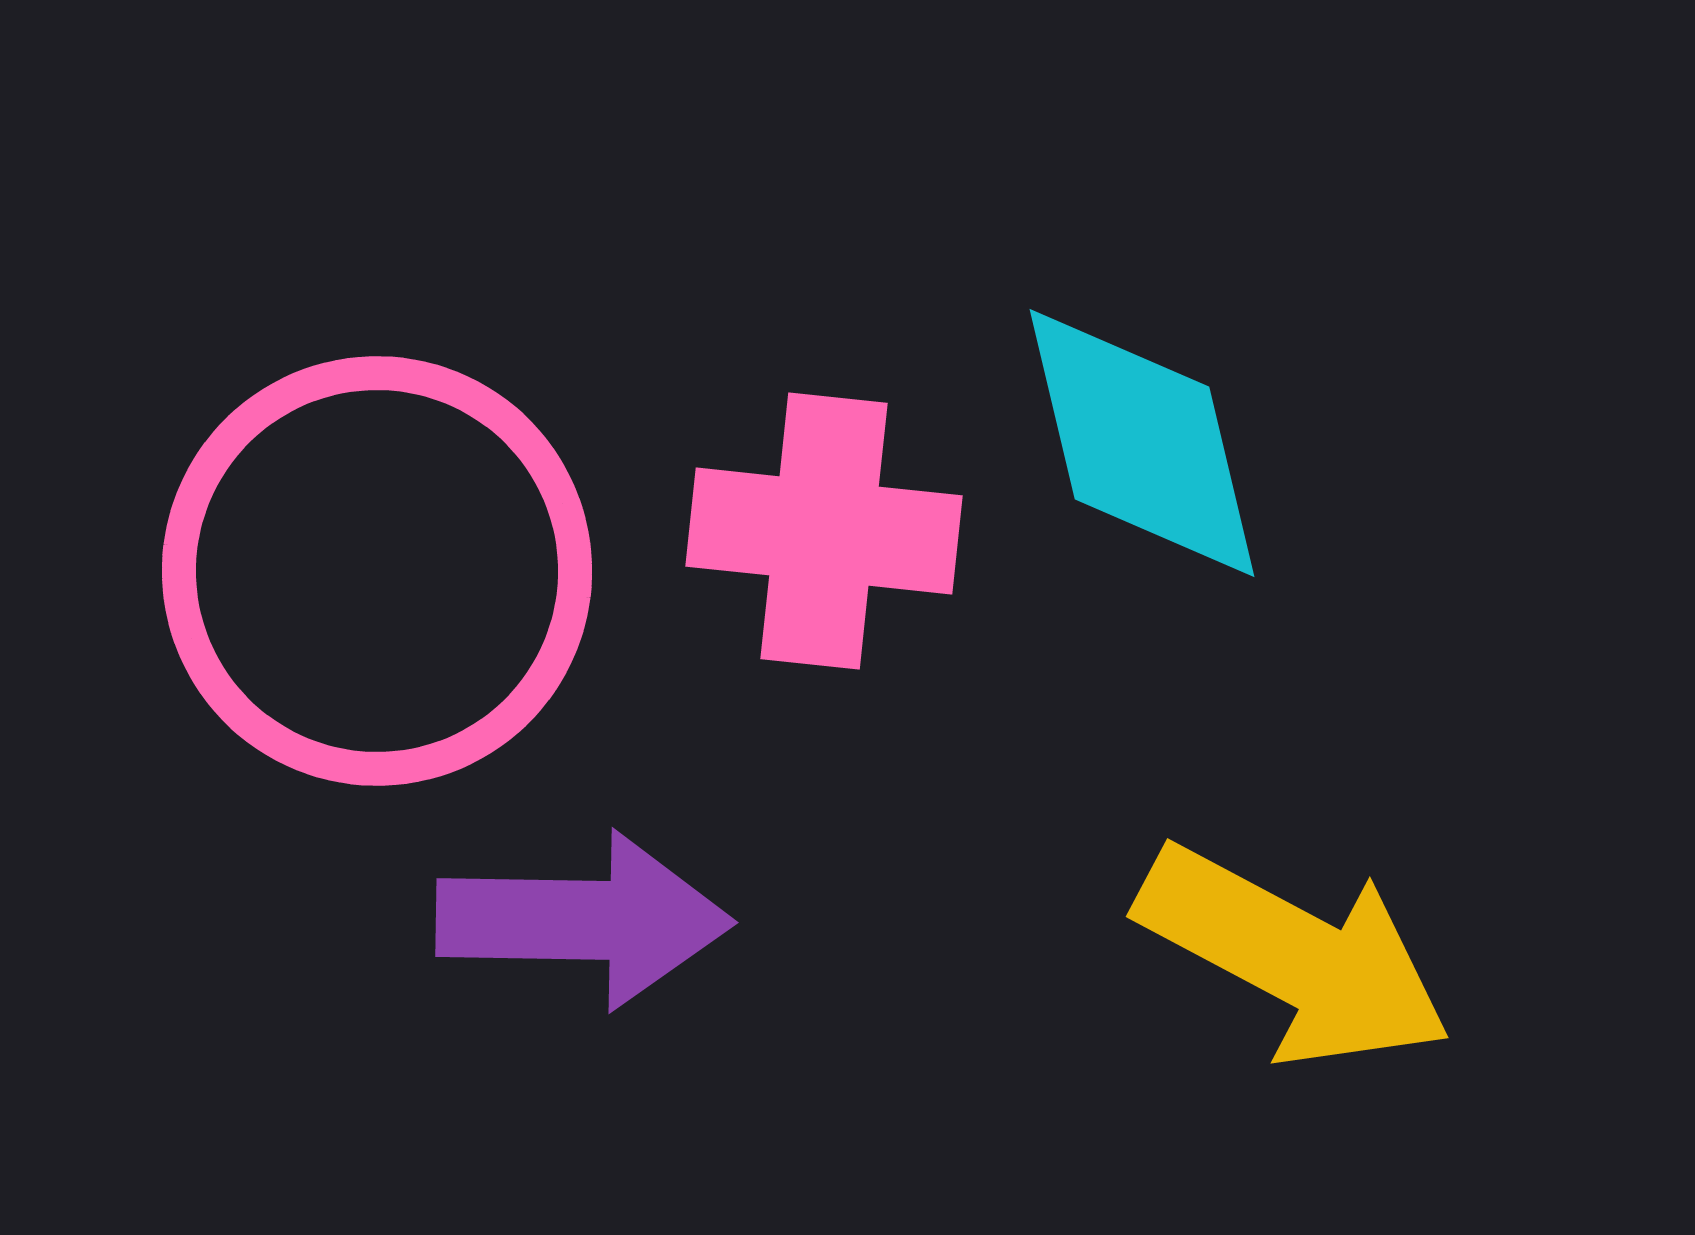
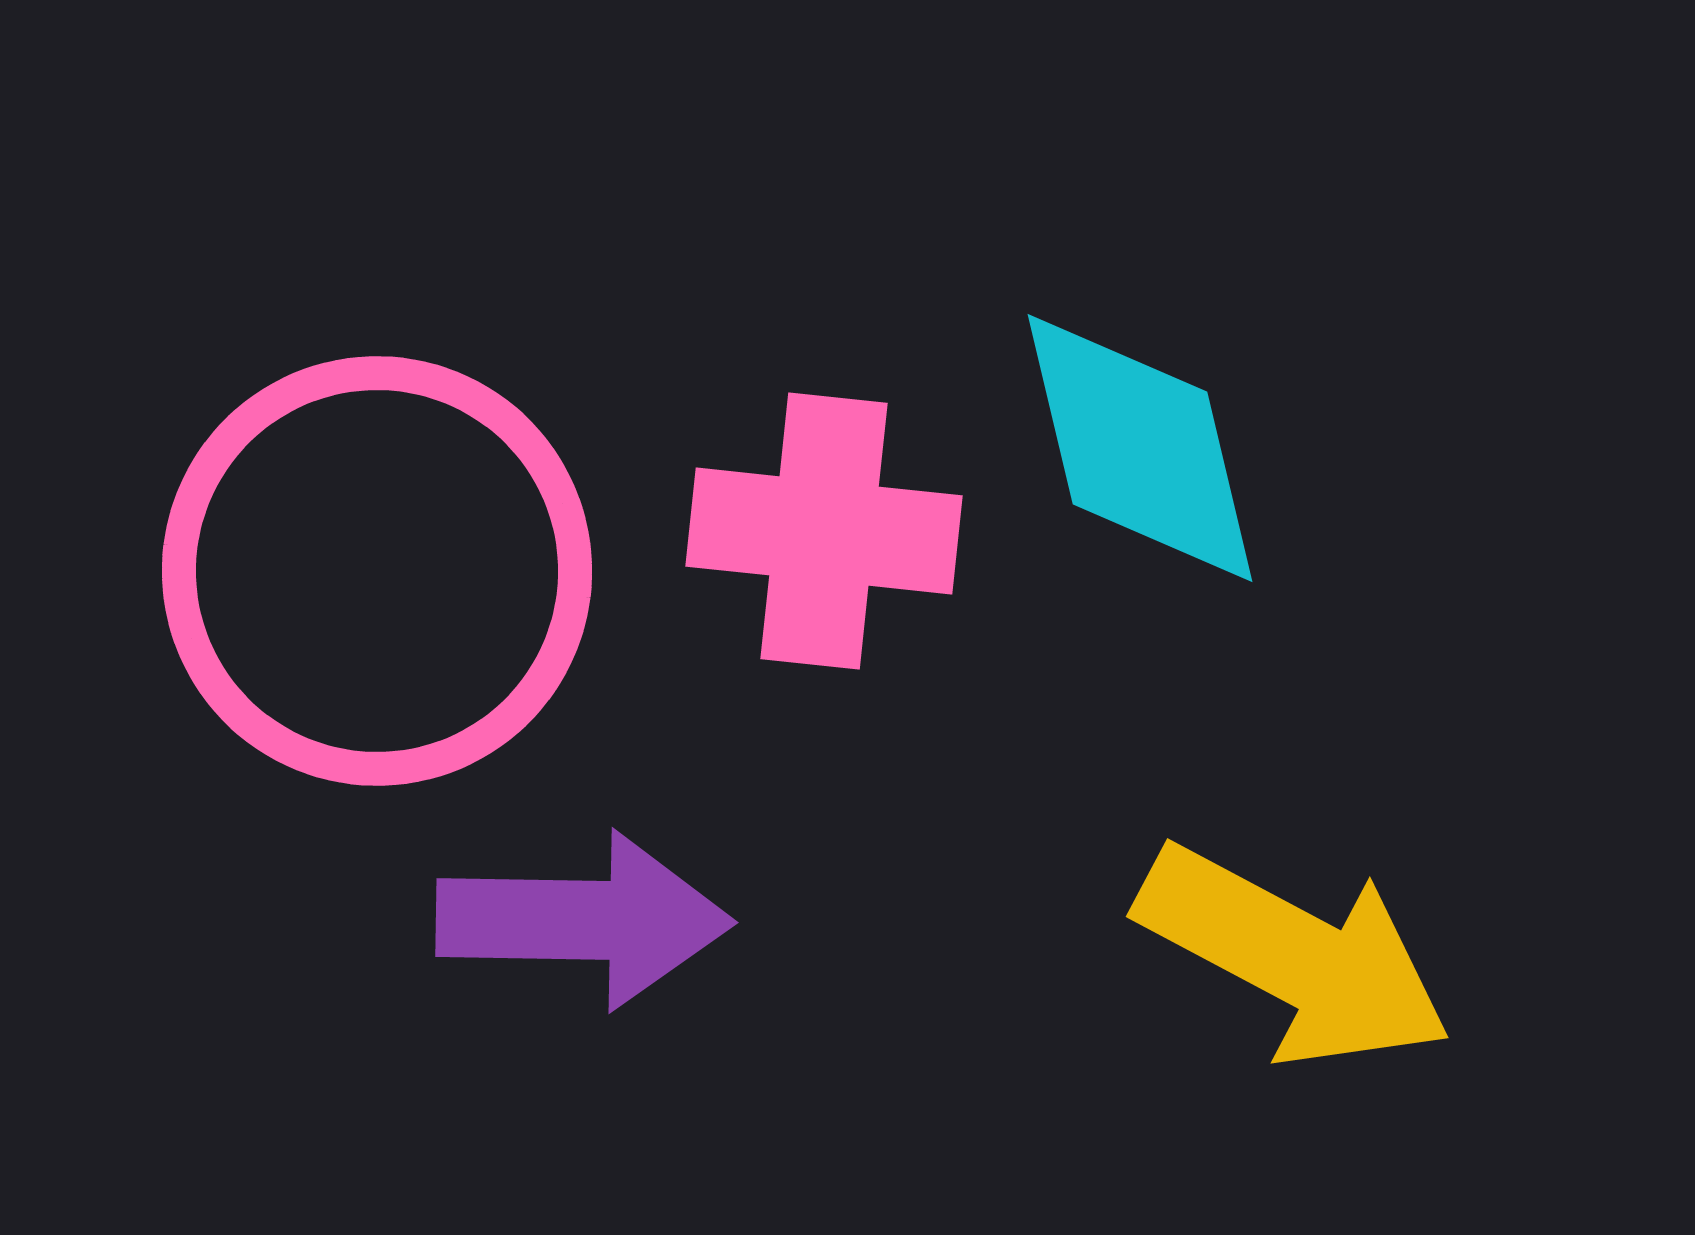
cyan diamond: moved 2 px left, 5 px down
